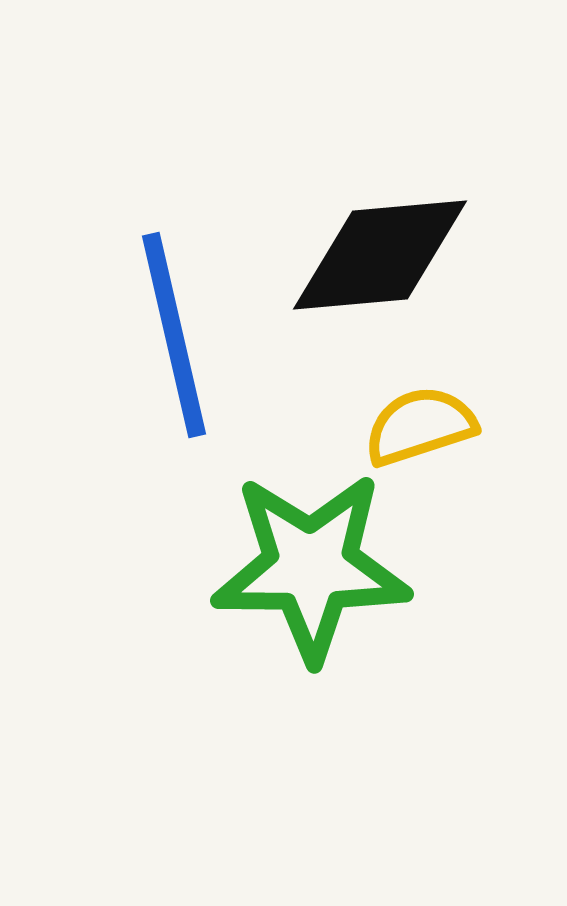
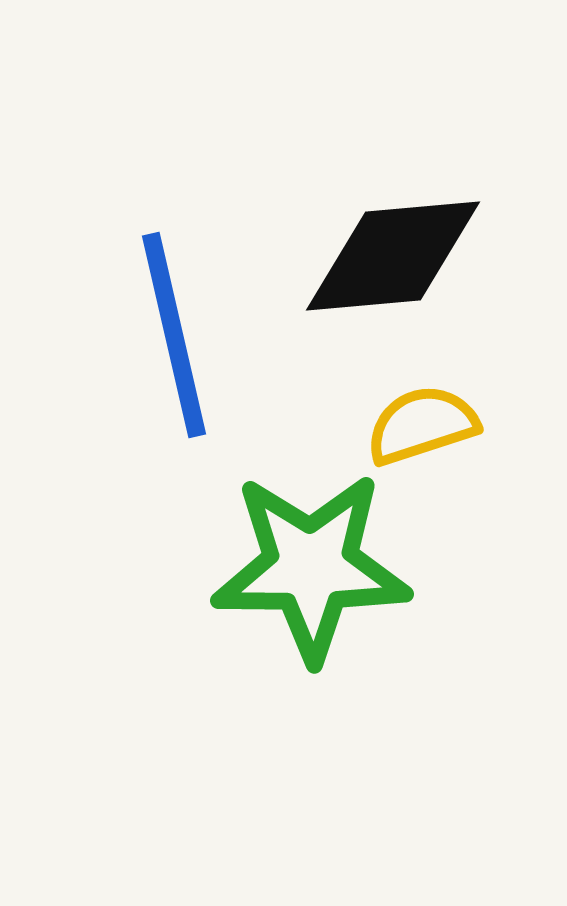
black diamond: moved 13 px right, 1 px down
yellow semicircle: moved 2 px right, 1 px up
